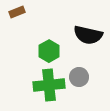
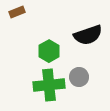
black semicircle: rotated 32 degrees counterclockwise
